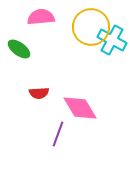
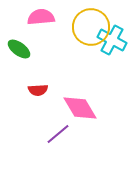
red semicircle: moved 1 px left, 3 px up
purple line: rotated 30 degrees clockwise
